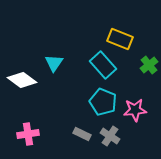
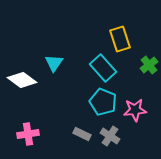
yellow rectangle: rotated 50 degrees clockwise
cyan rectangle: moved 3 px down
